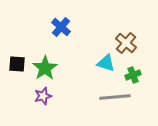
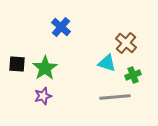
cyan triangle: moved 1 px right
